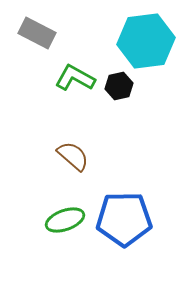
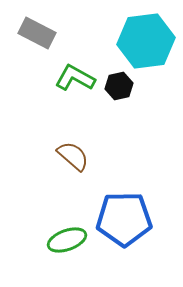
green ellipse: moved 2 px right, 20 px down
